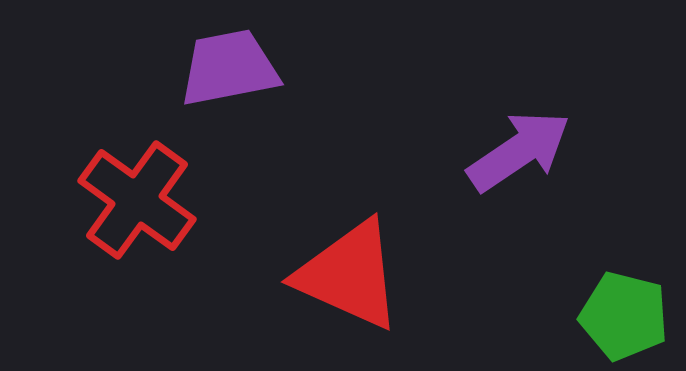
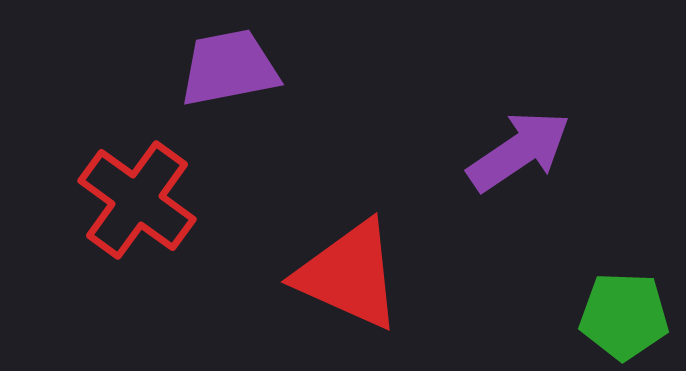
green pentagon: rotated 12 degrees counterclockwise
